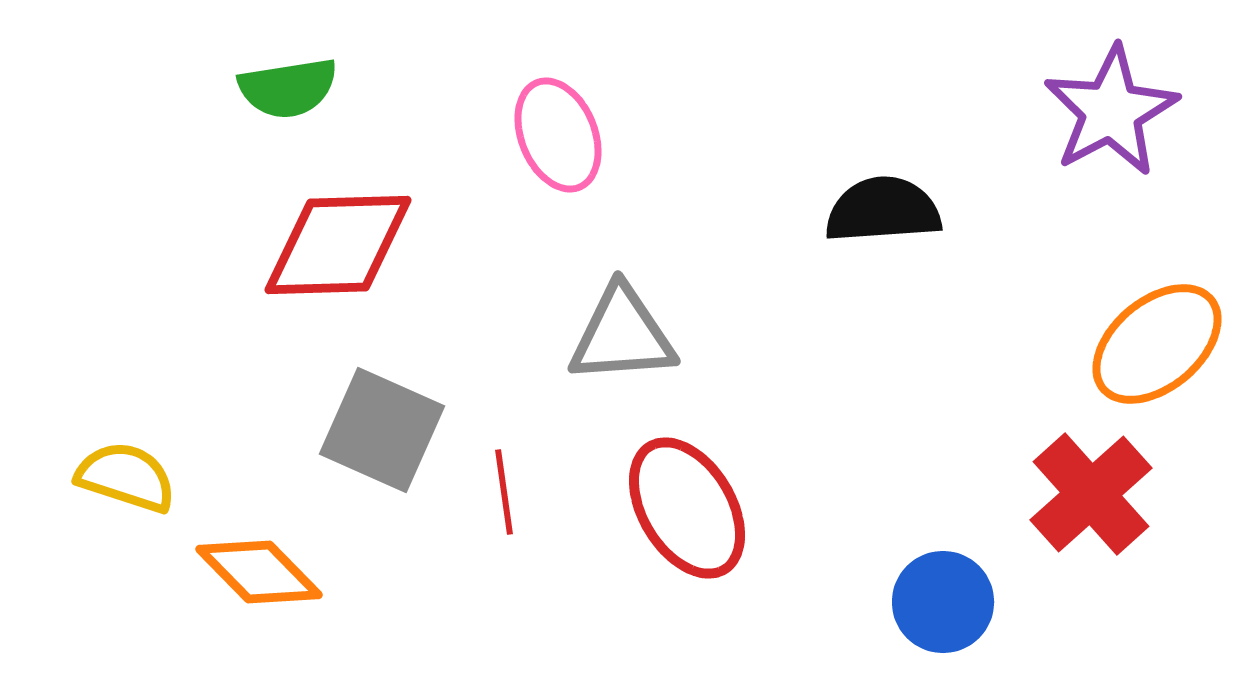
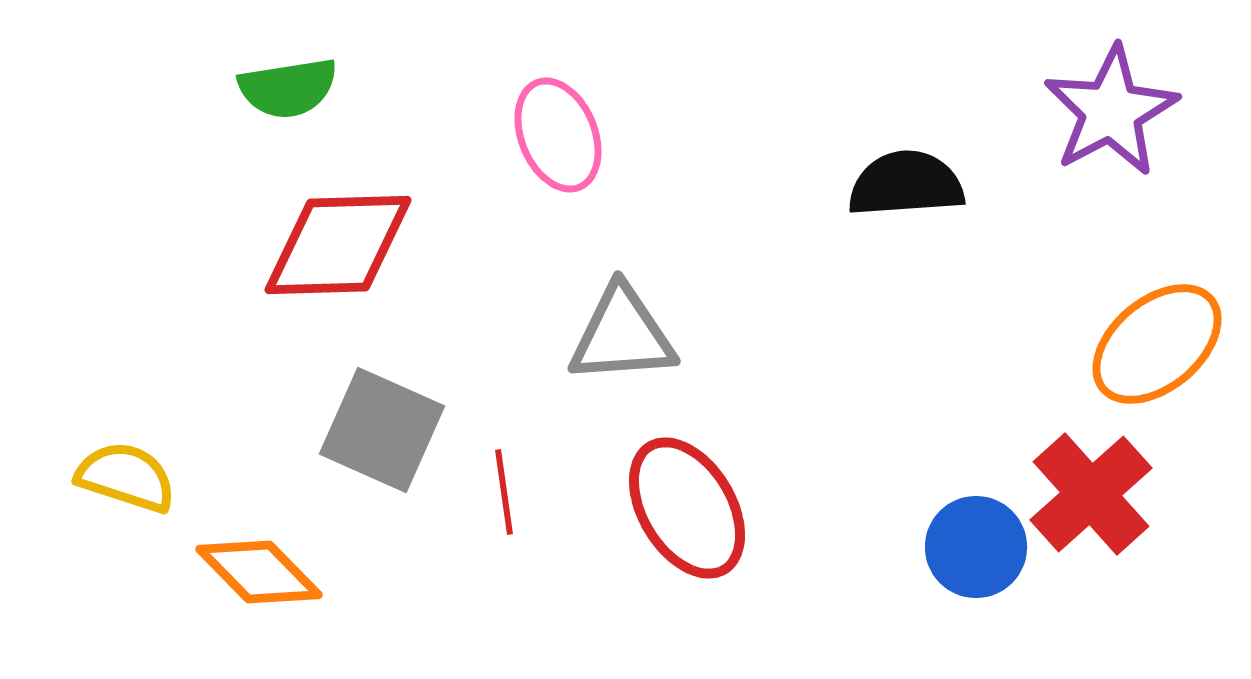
black semicircle: moved 23 px right, 26 px up
blue circle: moved 33 px right, 55 px up
